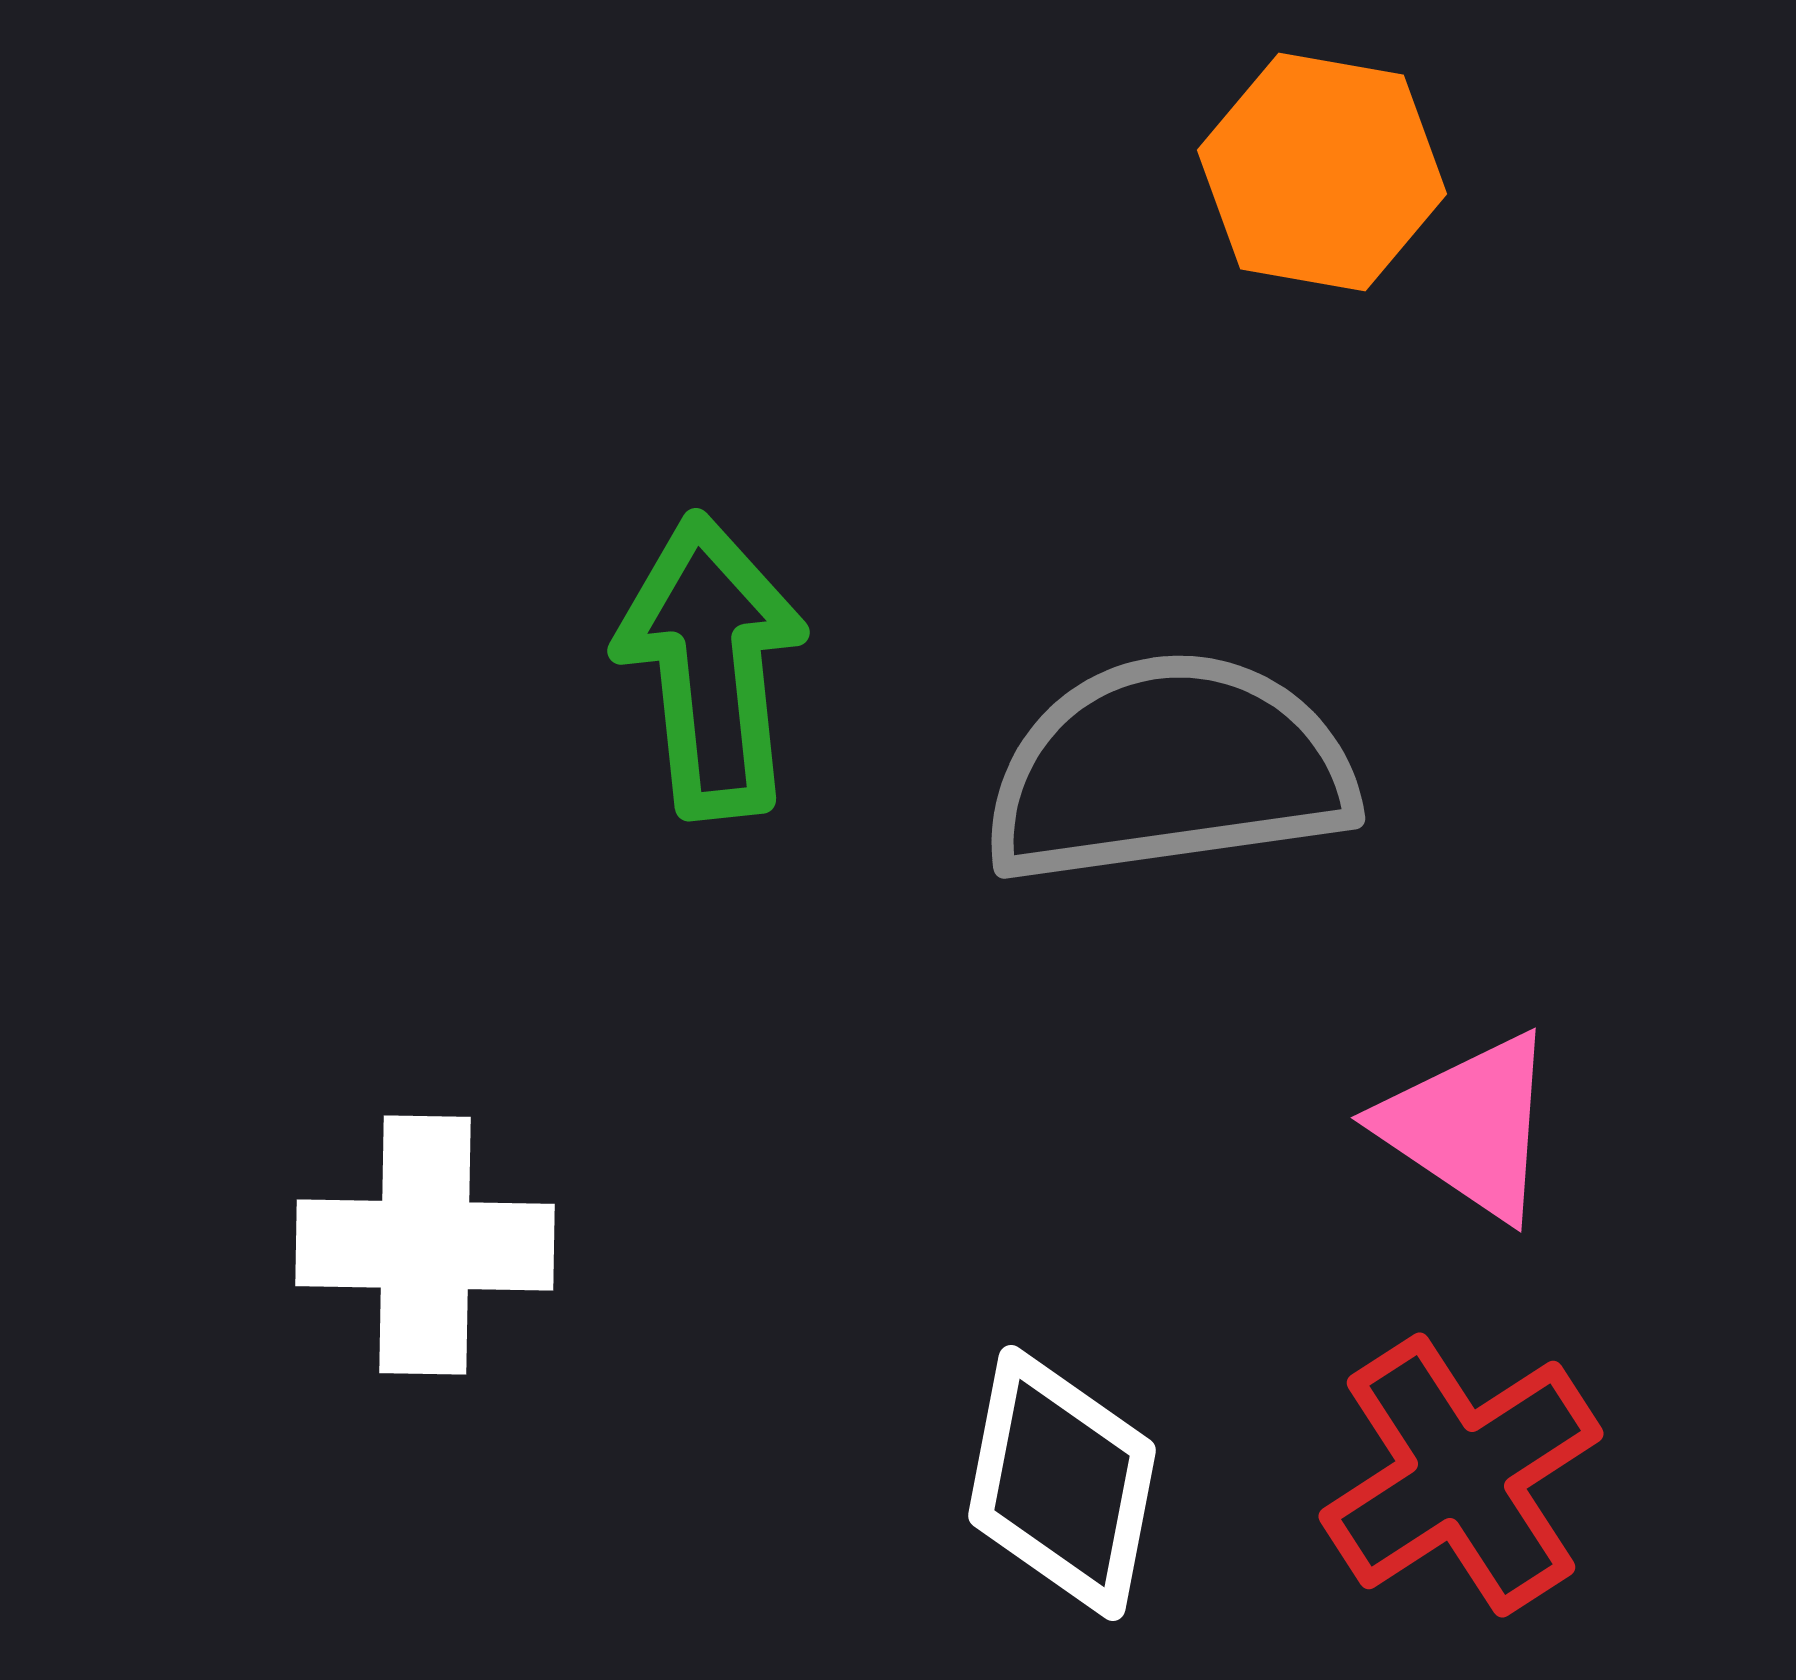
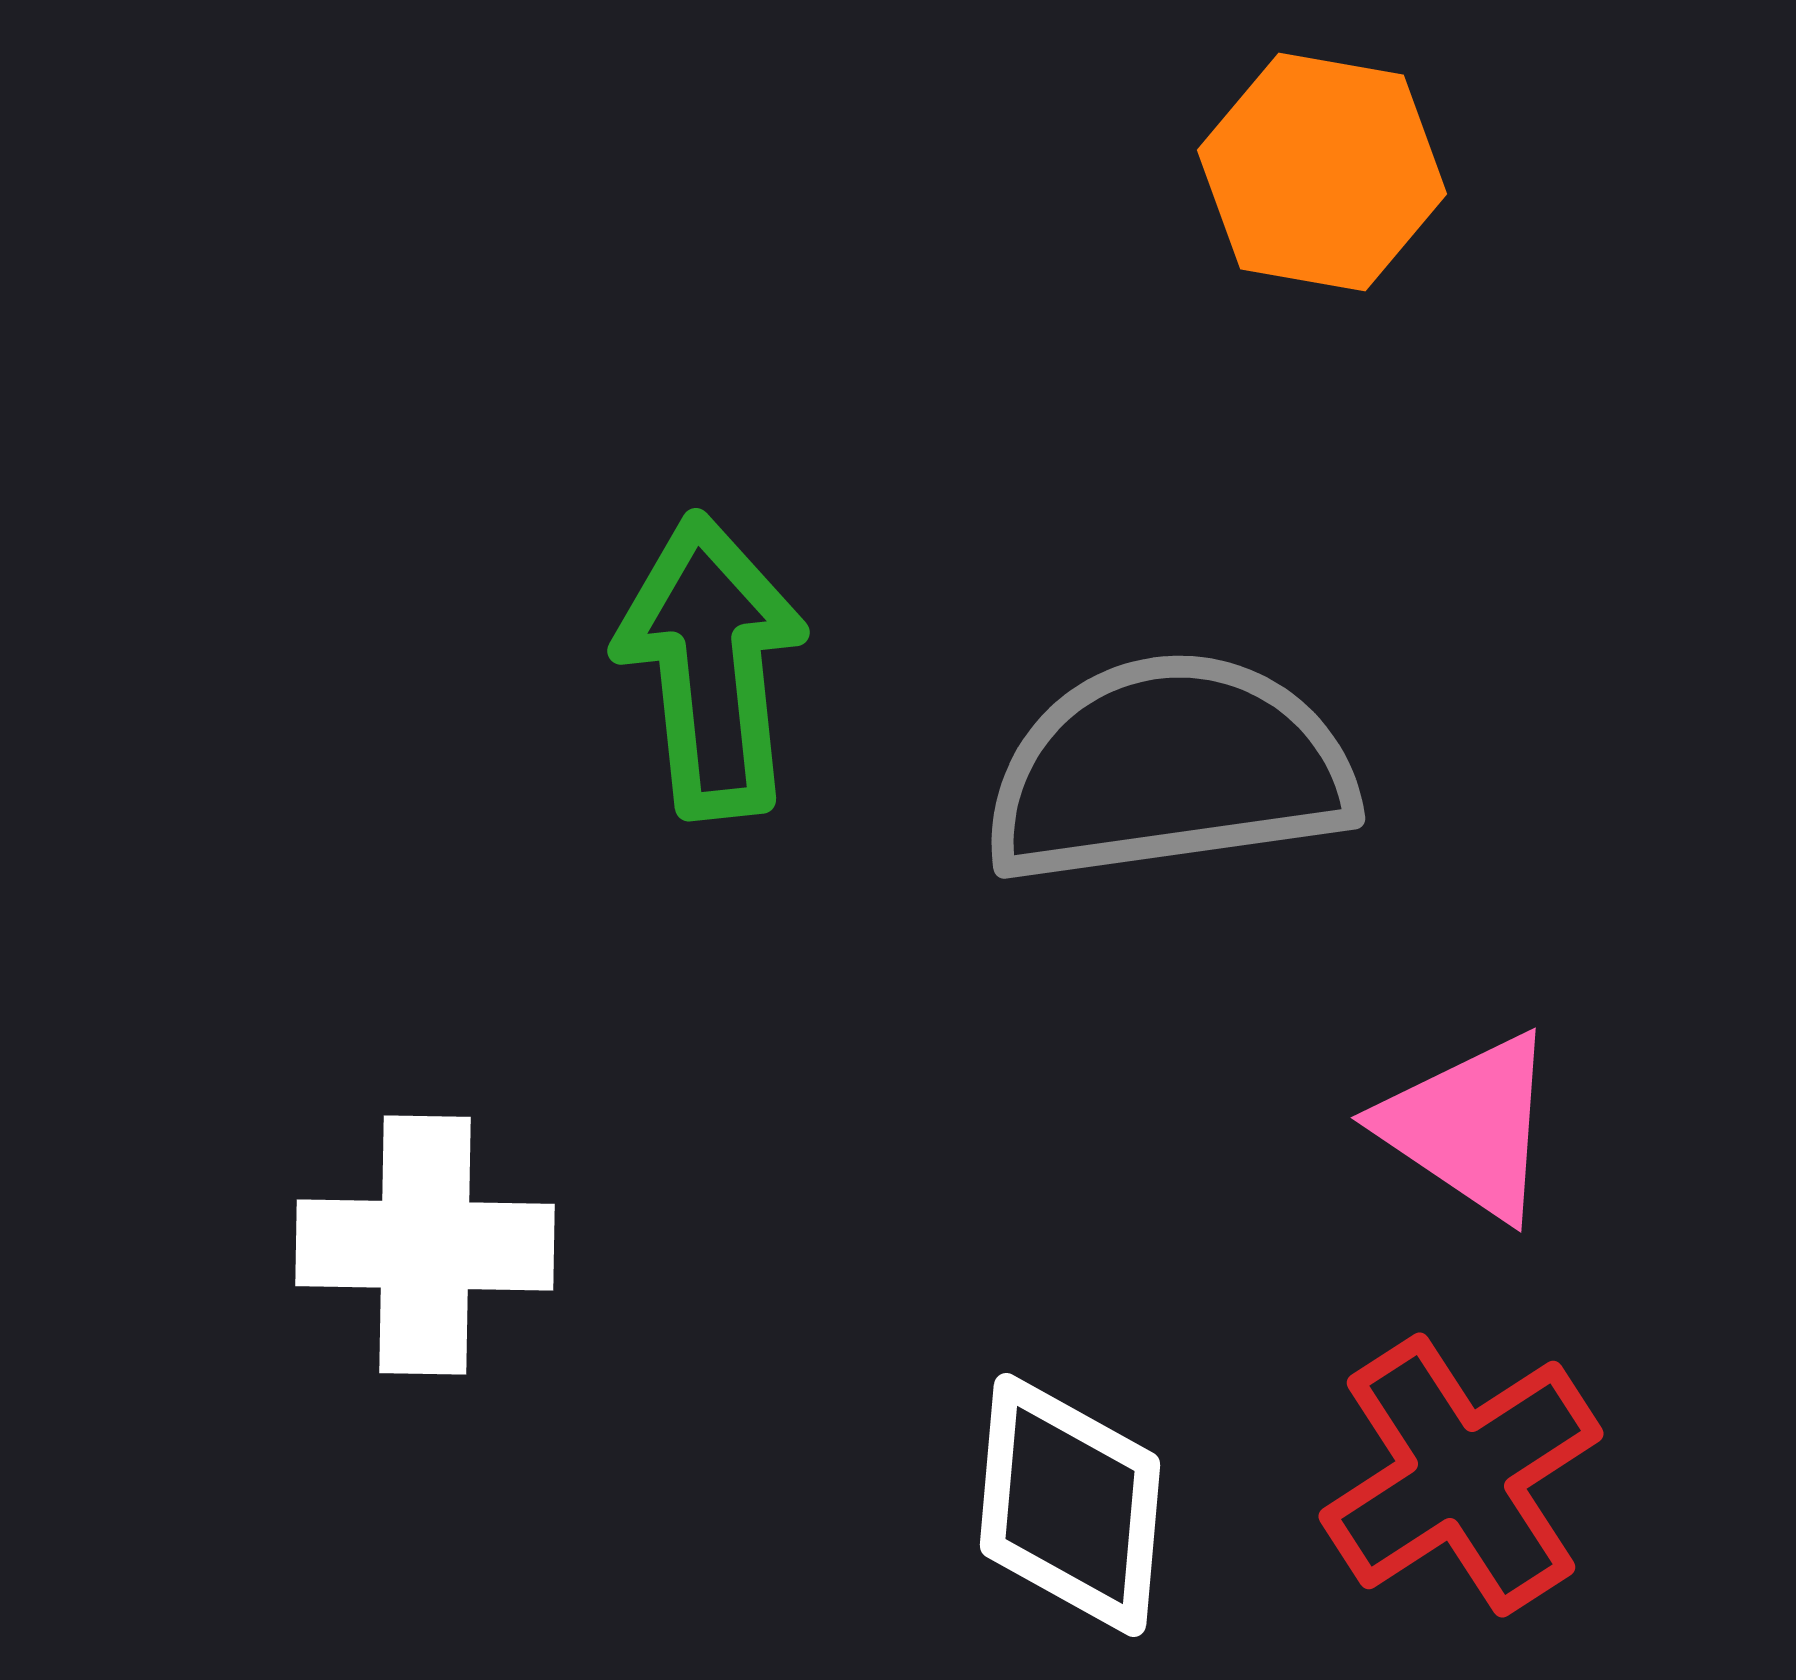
white diamond: moved 8 px right, 22 px down; rotated 6 degrees counterclockwise
